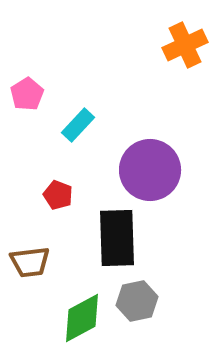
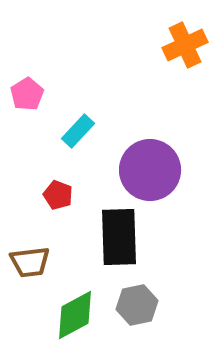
cyan rectangle: moved 6 px down
black rectangle: moved 2 px right, 1 px up
gray hexagon: moved 4 px down
green diamond: moved 7 px left, 3 px up
